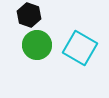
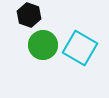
green circle: moved 6 px right
